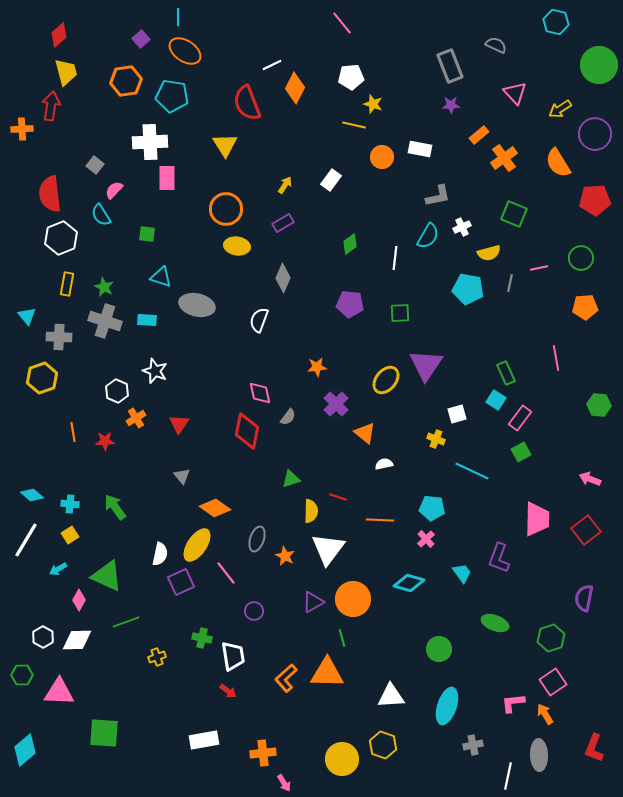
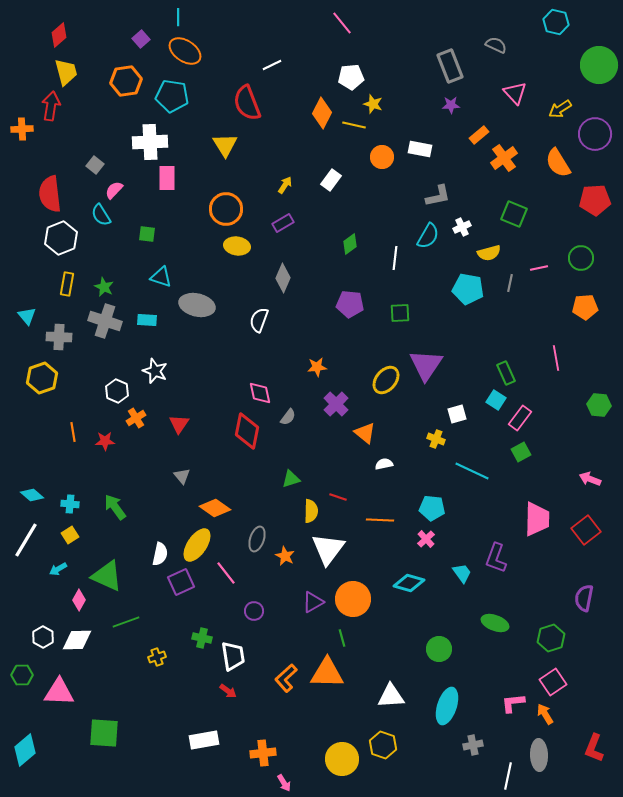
orange diamond at (295, 88): moved 27 px right, 25 px down
purple L-shape at (499, 558): moved 3 px left
